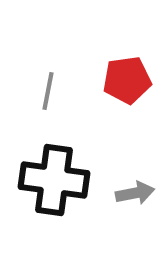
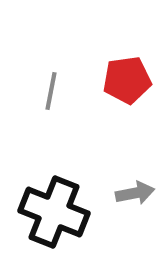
gray line: moved 3 px right
black cross: moved 32 px down; rotated 14 degrees clockwise
